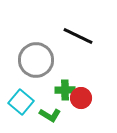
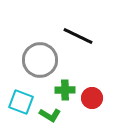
gray circle: moved 4 px right
red circle: moved 11 px right
cyan square: rotated 20 degrees counterclockwise
